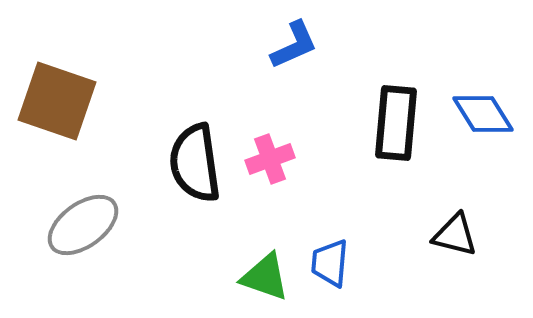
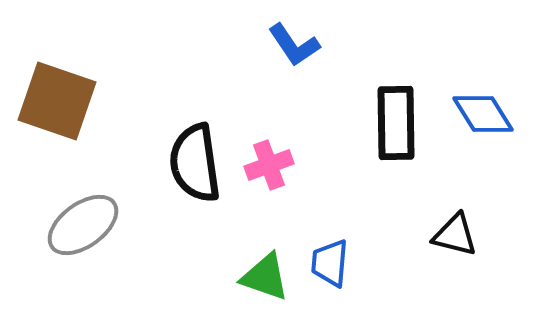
blue L-shape: rotated 80 degrees clockwise
black rectangle: rotated 6 degrees counterclockwise
pink cross: moved 1 px left, 6 px down
